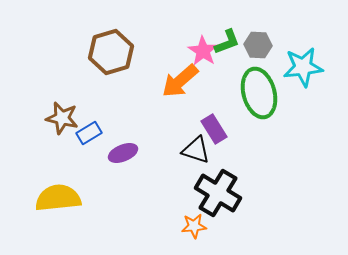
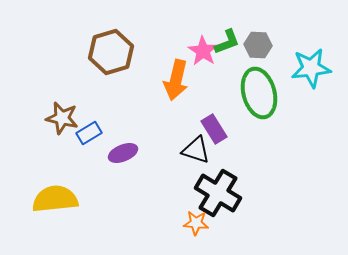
cyan star: moved 8 px right, 1 px down
orange arrow: moved 4 px left, 1 px up; rotated 36 degrees counterclockwise
yellow semicircle: moved 3 px left, 1 px down
orange star: moved 2 px right, 3 px up; rotated 10 degrees clockwise
